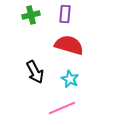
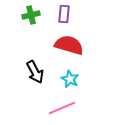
purple rectangle: moved 1 px left
